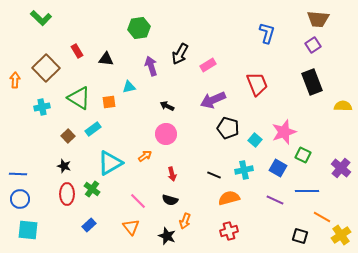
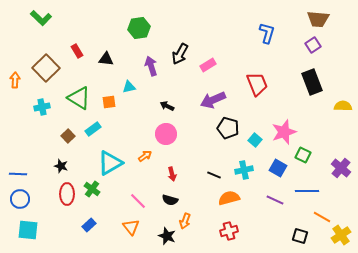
black star at (64, 166): moved 3 px left
